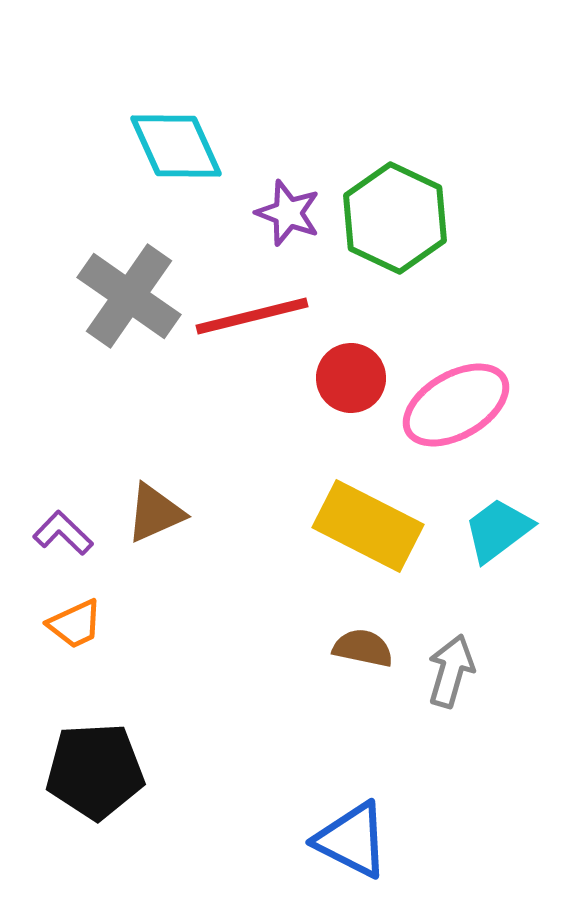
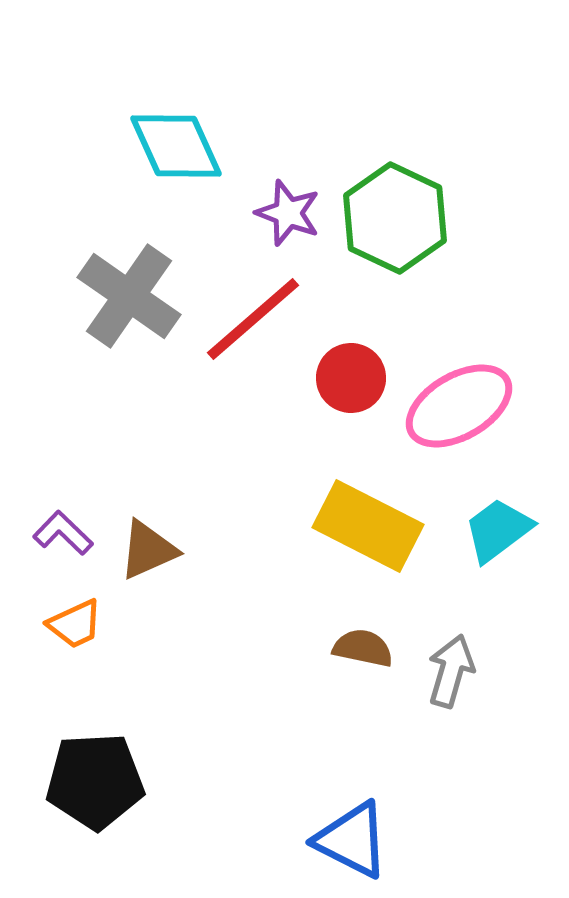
red line: moved 1 px right, 3 px down; rotated 27 degrees counterclockwise
pink ellipse: moved 3 px right, 1 px down
brown triangle: moved 7 px left, 37 px down
black pentagon: moved 10 px down
